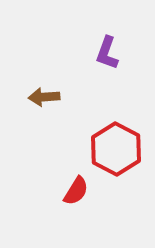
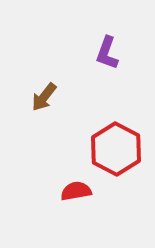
brown arrow: rotated 48 degrees counterclockwise
red semicircle: rotated 132 degrees counterclockwise
